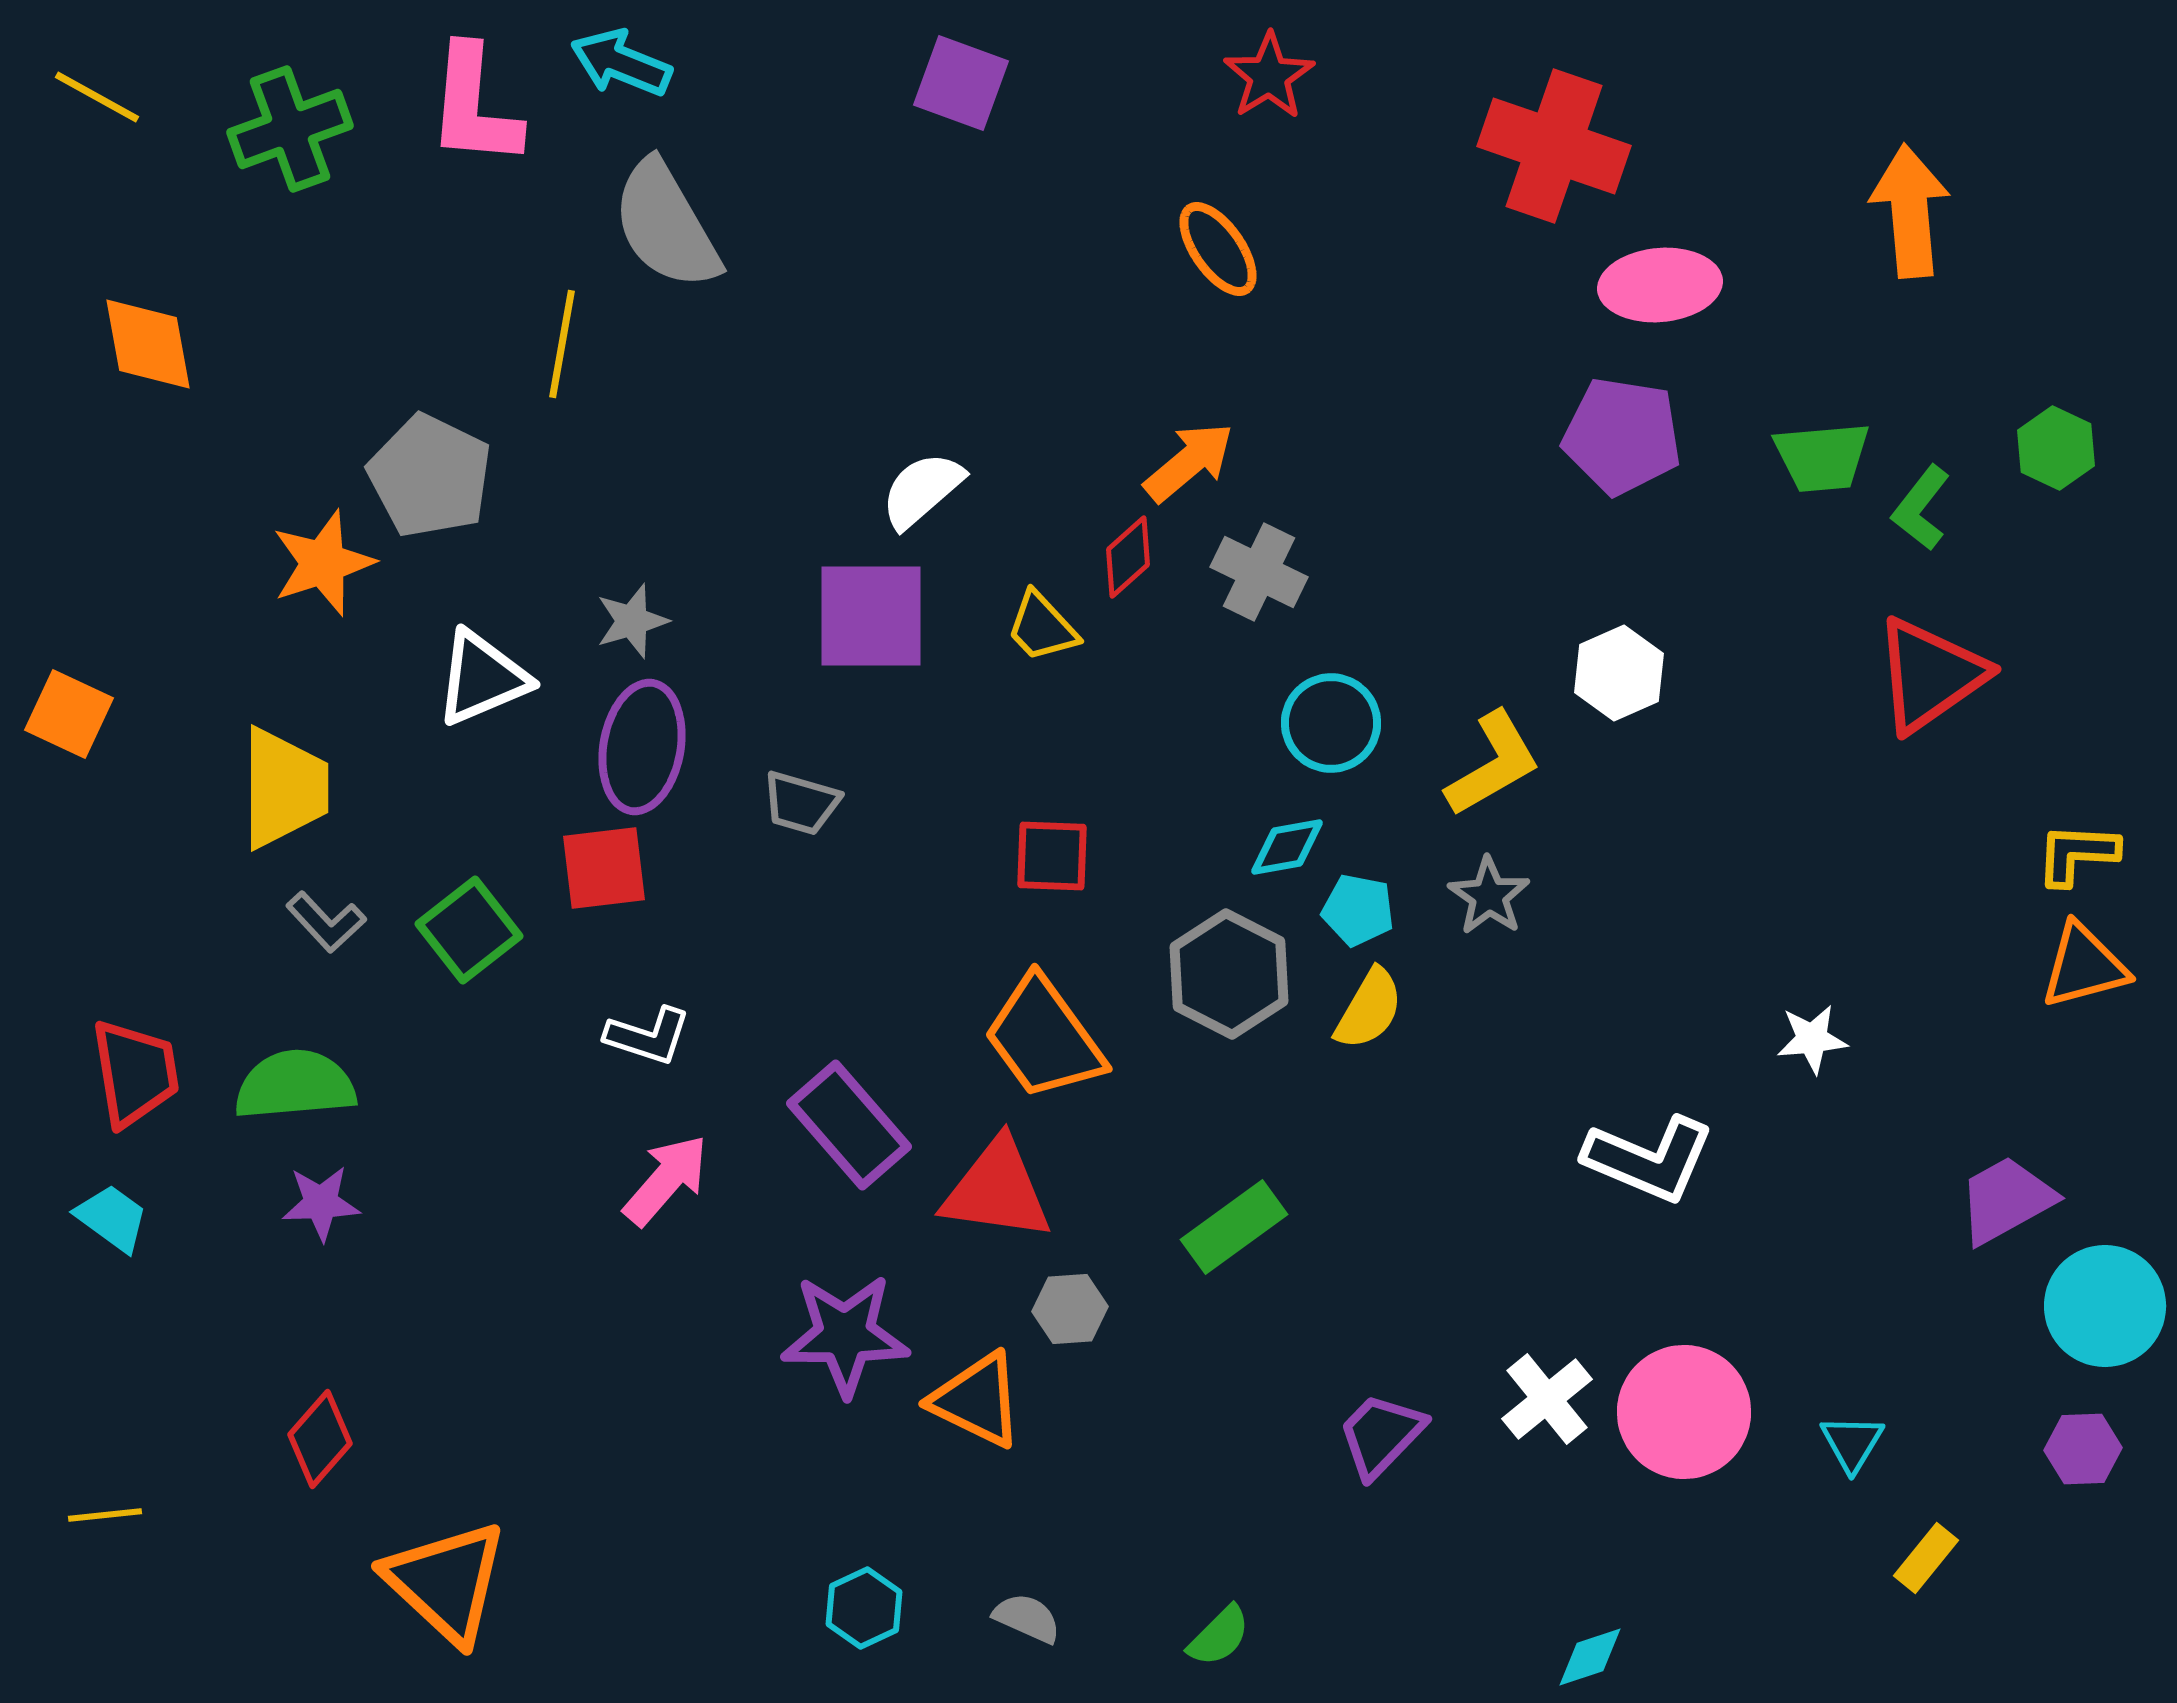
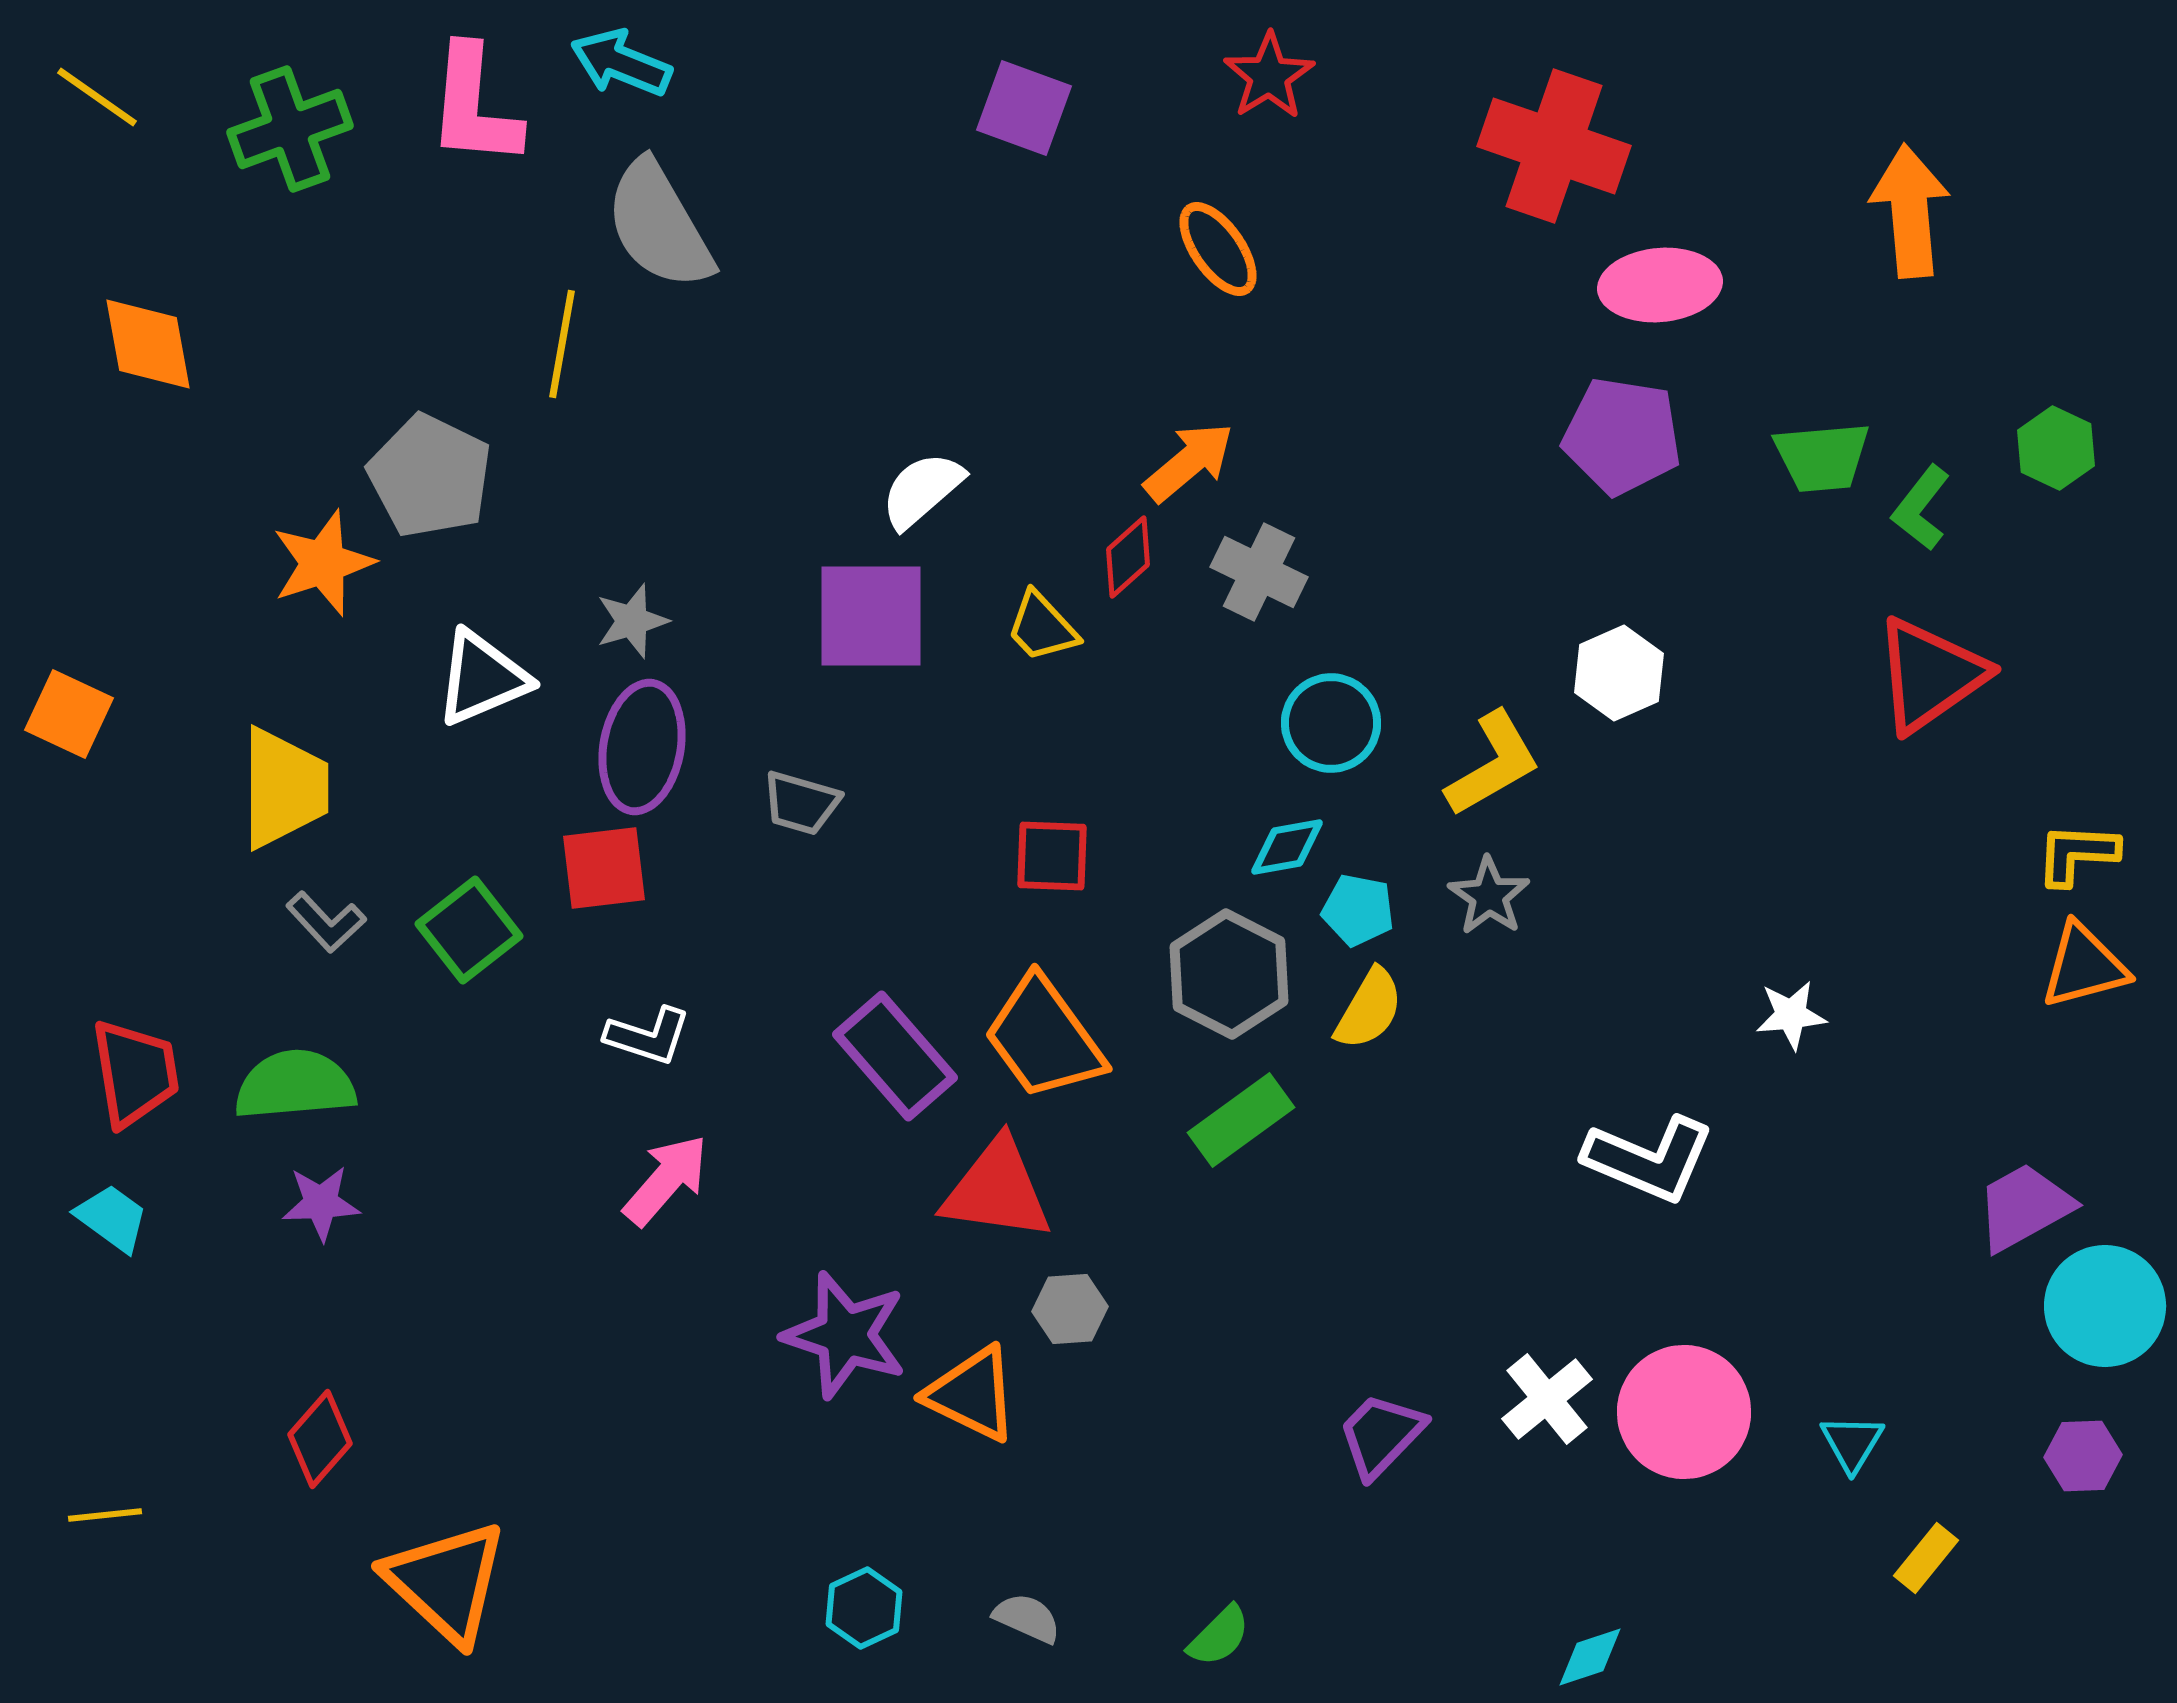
purple square at (961, 83): moved 63 px right, 25 px down
yellow line at (97, 97): rotated 6 degrees clockwise
gray semicircle at (666, 225): moved 7 px left
white star at (1812, 1039): moved 21 px left, 24 px up
purple rectangle at (849, 1125): moved 46 px right, 69 px up
purple trapezoid at (2006, 1200): moved 18 px right, 7 px down
green rectangle at (1234, 1227): moved 7 px right, 107 px up
purple star at (845, 1335): rotated 18 degrees clockwise
orange triangle at (977, 1400): moved 5 px left, 6 px up
purple hexagon at (2083, 1449): moved 7 px down
